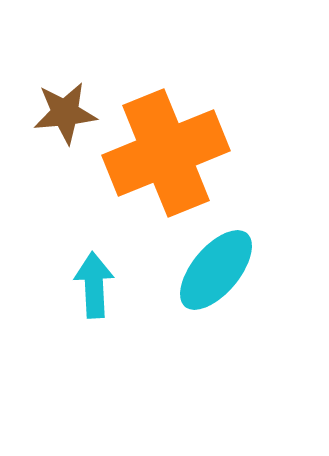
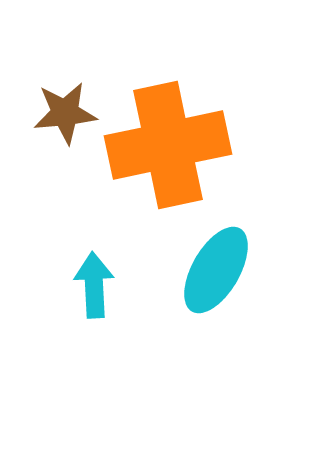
orange cross: moved 2 px right, 8 px up; rotated 10 degrees clockwise
cyan ellipse: rotated 10 degrees counterclockwise
